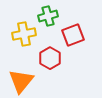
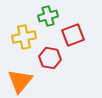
yellow cross: moved 3 px down
red hexagon: rotated 20 degrees counterclockwise
orange triangle: moved 1 px left
